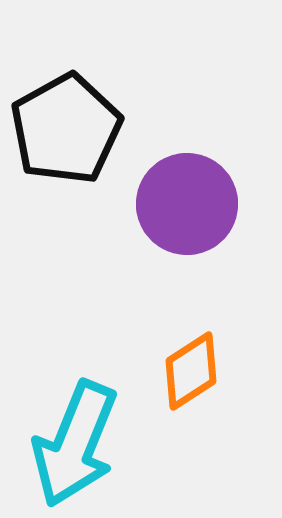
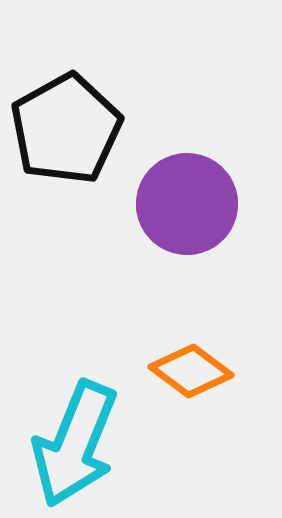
orange diamond: rotated 70 degrees clockwise
